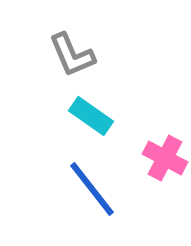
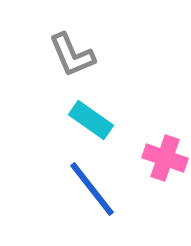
cyan rectangle: moved 4 px down
pink cross: rotated 9 degrees counterclockwise
